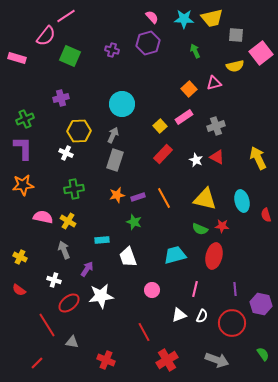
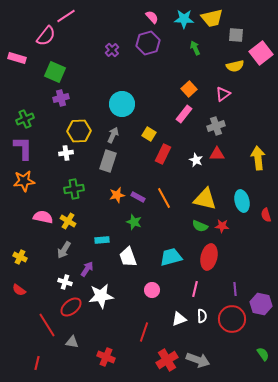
purple cross at (112, 50): rotated 32 degrees clockwise
green arrow at (195, 51): moved 3 px up
green square at (70, 56): moved 15 px left, 16 px down
pink triangle at (214, 83): moved 9 px right, 11 px down; rotated 21 degrees counterclockwise
pink rectangle at (184, 117): moved 3 px up; rotated 18 degrees counterclockwise
yellow square at (160, 126): moved 11 px left, 8 px down; rotated 16 degrees counterclockwise
white cross at (66, 153): rotated 32 degrees counterclockwise
red rectangle at (163, 154): rotated 18 degrees counterclockwise
red triangle at (217, 157): moved 3 px up; rotated 28 degrees counterclockwise
yellow arrow at (258, 158): rotated 20 degrees clockwise
gray rectangle at (115, 160): moved 7 px left, 1 px down
orange star at (23, 185): moved 1 px right, 4 px up
purple rectangle at (138, 197): rotated 48 degrees clockwise
green semicircle at (200, 229): moved 3 px up
gray arrow at (64, 250): rotated 126 degrees counterclockwise
cyan trapezoid at (175, 255): moved 4 px left, 2 px down
red ellipse at (214, 256): moved 5 px left, 1 px down
white cross at (54, 280): moved 11 px right, 2 px down
red ellipse at (69, 303): moved 2 px right, 4 px down
white triangle at (179, 315): moved 4 px down
white semicircle at (202, 316): rotated 24 degrees counterclockwise
red circle at (232, 323): moved 4 px up
red line at (144, 332): rotated 48 degrees clockwise
red cross at (106, 360): moved 3 px up
gray arrow at (217, 360): moved 19 px left
red line at (37, 363): rotated 32 degrees counterclockwise
